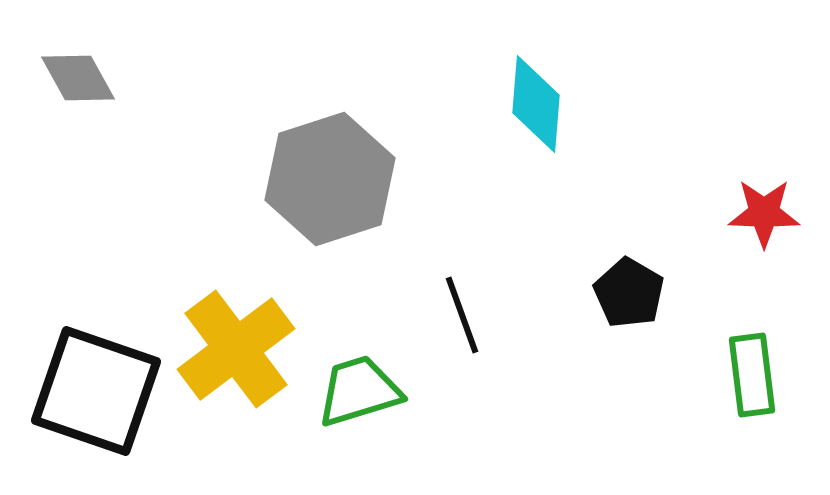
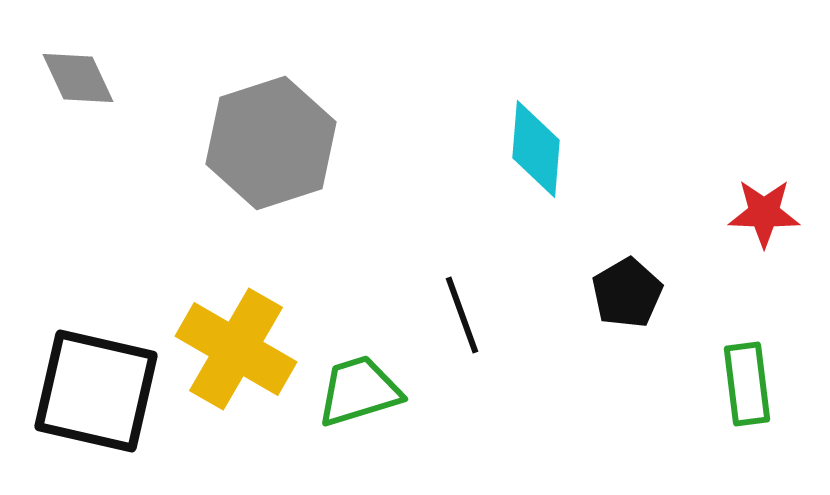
gray diamond: rotated 4 degrees clockwise
cyan diamond: moved 45 px down
gray hexagon: moved 59 px left, 36 px up
black pentagon: moved 2 px left; rotated 12 degrees clockwise
yellow cross: rotated 23 degrees counterclockwise
green rectangle: moved 5 px left, 9 px down
black square: rotated 6 degrees counterclockwise
